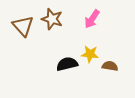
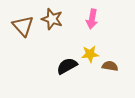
pink arrow: rotated 24 degrees counterclockwise
yellow star: rotated 12 degrees counterclockwise
black semicircle: moved 2 px down; rotated 15 degrees counterclockwise
